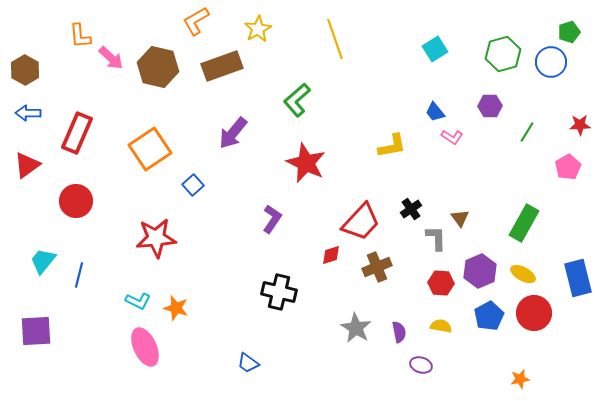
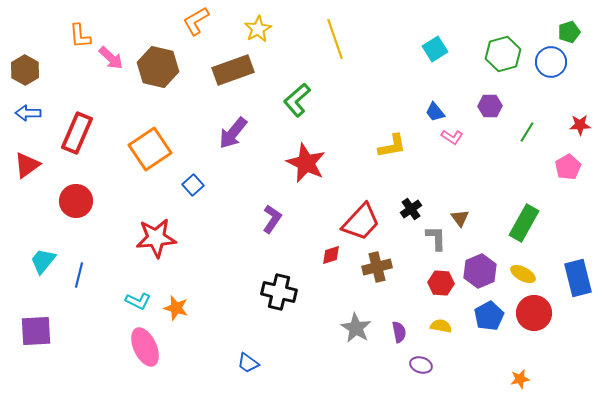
brown rectangle at (222, 66): moved 11 px right, 4 px down
brown cross at (377, 267): rotated 8 degrees clockwise
